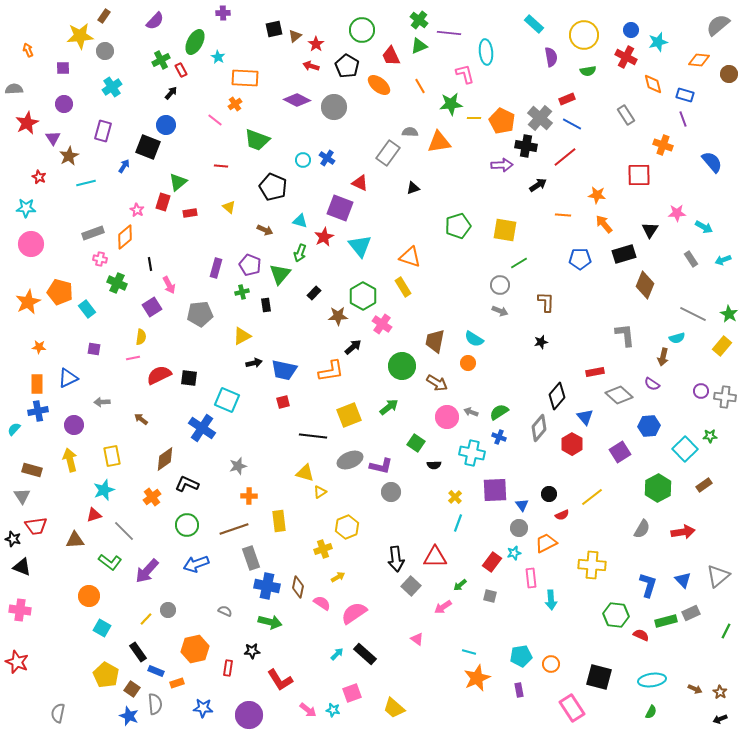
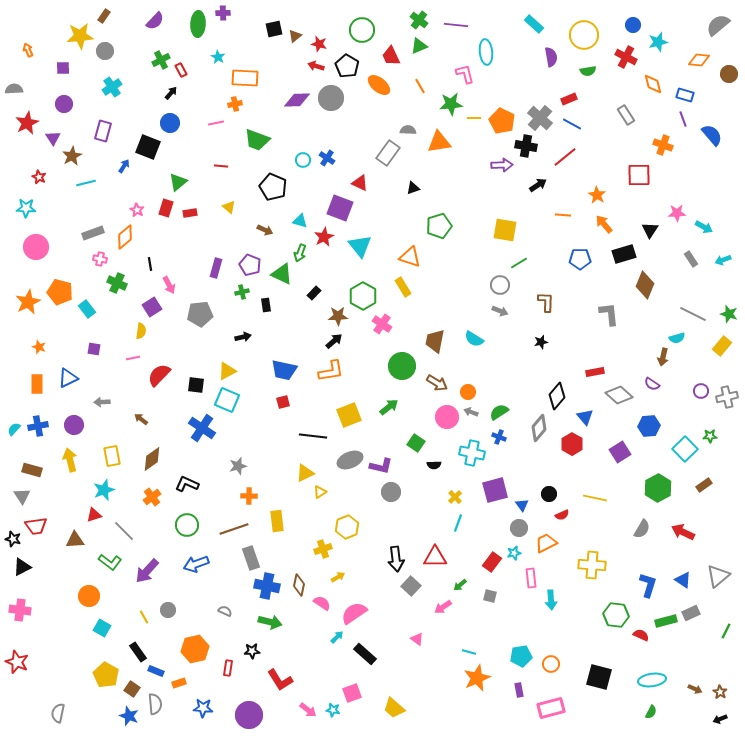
blue circle at (631, 30): moved 2 px right, 5 px up
purple line at (449, 33): moved 7 px right, 8 px up
green ellipse at (195, 42): moved 3 px right, 18 px up; rotated 25 degrees counterclockwise
red star at (316, 44): moved 3 px right; rotated 21 degrees counterclockwise
red arrow at (311, 66): moved 5 px right
red rectangle at (567, 99): moved 2 px right
purple diamond at (297, 100): rotated 28 degrees counterclockwise
orange cross at (235, 104): rotated 24 degrees clockwise
gray circle at (334, 107): moved 3 px left, 9 px up
pink line at (215, 120): moved 1 px right, 3 px down; rotated 49 degrees counterclockwise
blue circle at (166, 125): moved 4 px right, 2 px up
gray semicircle at (410, 132): moved 2 px left, 2 px up
brown star at (69, 156): moved 3 px right
blue semicircle at (712, 162): moved 27 px up
orange star at (597, 195): rotated 24 degrees clockwise
red rectangle at (163, 202): moved 3 px right, 6 px down
green pentagon at (458, 226): moved 19 px left
pink circle at (31, 244): moved 5 px right, 3 px down
green triangle at (280, 274): moved 2 px right; rotated 45 degrees counterclockwise
green star at (729, 314): rotated 12 degrees counterclockwise
gray L-shape at (625, 335): moved 16 px left, 21 px up
yellow triangle at (242, 336): moved 15 px left, 35 px down
yellow semicircle at (141, 337): moved 6 px up
orange star at (39, 347): rotated 16 degrees clockwise
black arrow at (353, 347): moved 19 px left, 6 px up
black arrow at (254, 363): moved 11 px left, 26 px up
orange circle at (468, 363): moved 29 px down
red semicircle at (159, 375): rotated 20 degrees counterclockwise
black square at (189, 378): moved 7 px right, 7 px down
gray cross at (725, 397): moved 2 px right; rotated 20 degrees counterclockwise
blue cross at (38, 411): moved 15 px down
brown diamond at (165, 459): moved 13 px left
yellow triangle at (305, 473): rotated 42 degrees counterclockwise
purple square at (495, 490): rotated 12 degrees counterclockwise
yellow line at (592, 497): moved 3 px right, 1 px down; rotated 50 degrees clockwise
yellow rectangle at (279, 521): moved 2 px left
red arrow at (683, 532): rotated 145 degrees counterclockwise
black triangle at (22, 567): rotated 48 degrees counterclockwise
blue triangle at (683, 580): rotated 12 degrees counterclockwise
brown diamond at (298, 587): moved 1 px right, 2 px up
yellow line at (146, 619): moved 2 px left, 2 px up; rotated 72 degrees counterclockwise
cyan arrow at (337, 654): moved 17 px up
orange rectangle at (177, 683): moved 2 px right
pink rectangle at (572, 708): moved 21 px left; rotated 72 degrees counterclockwise
